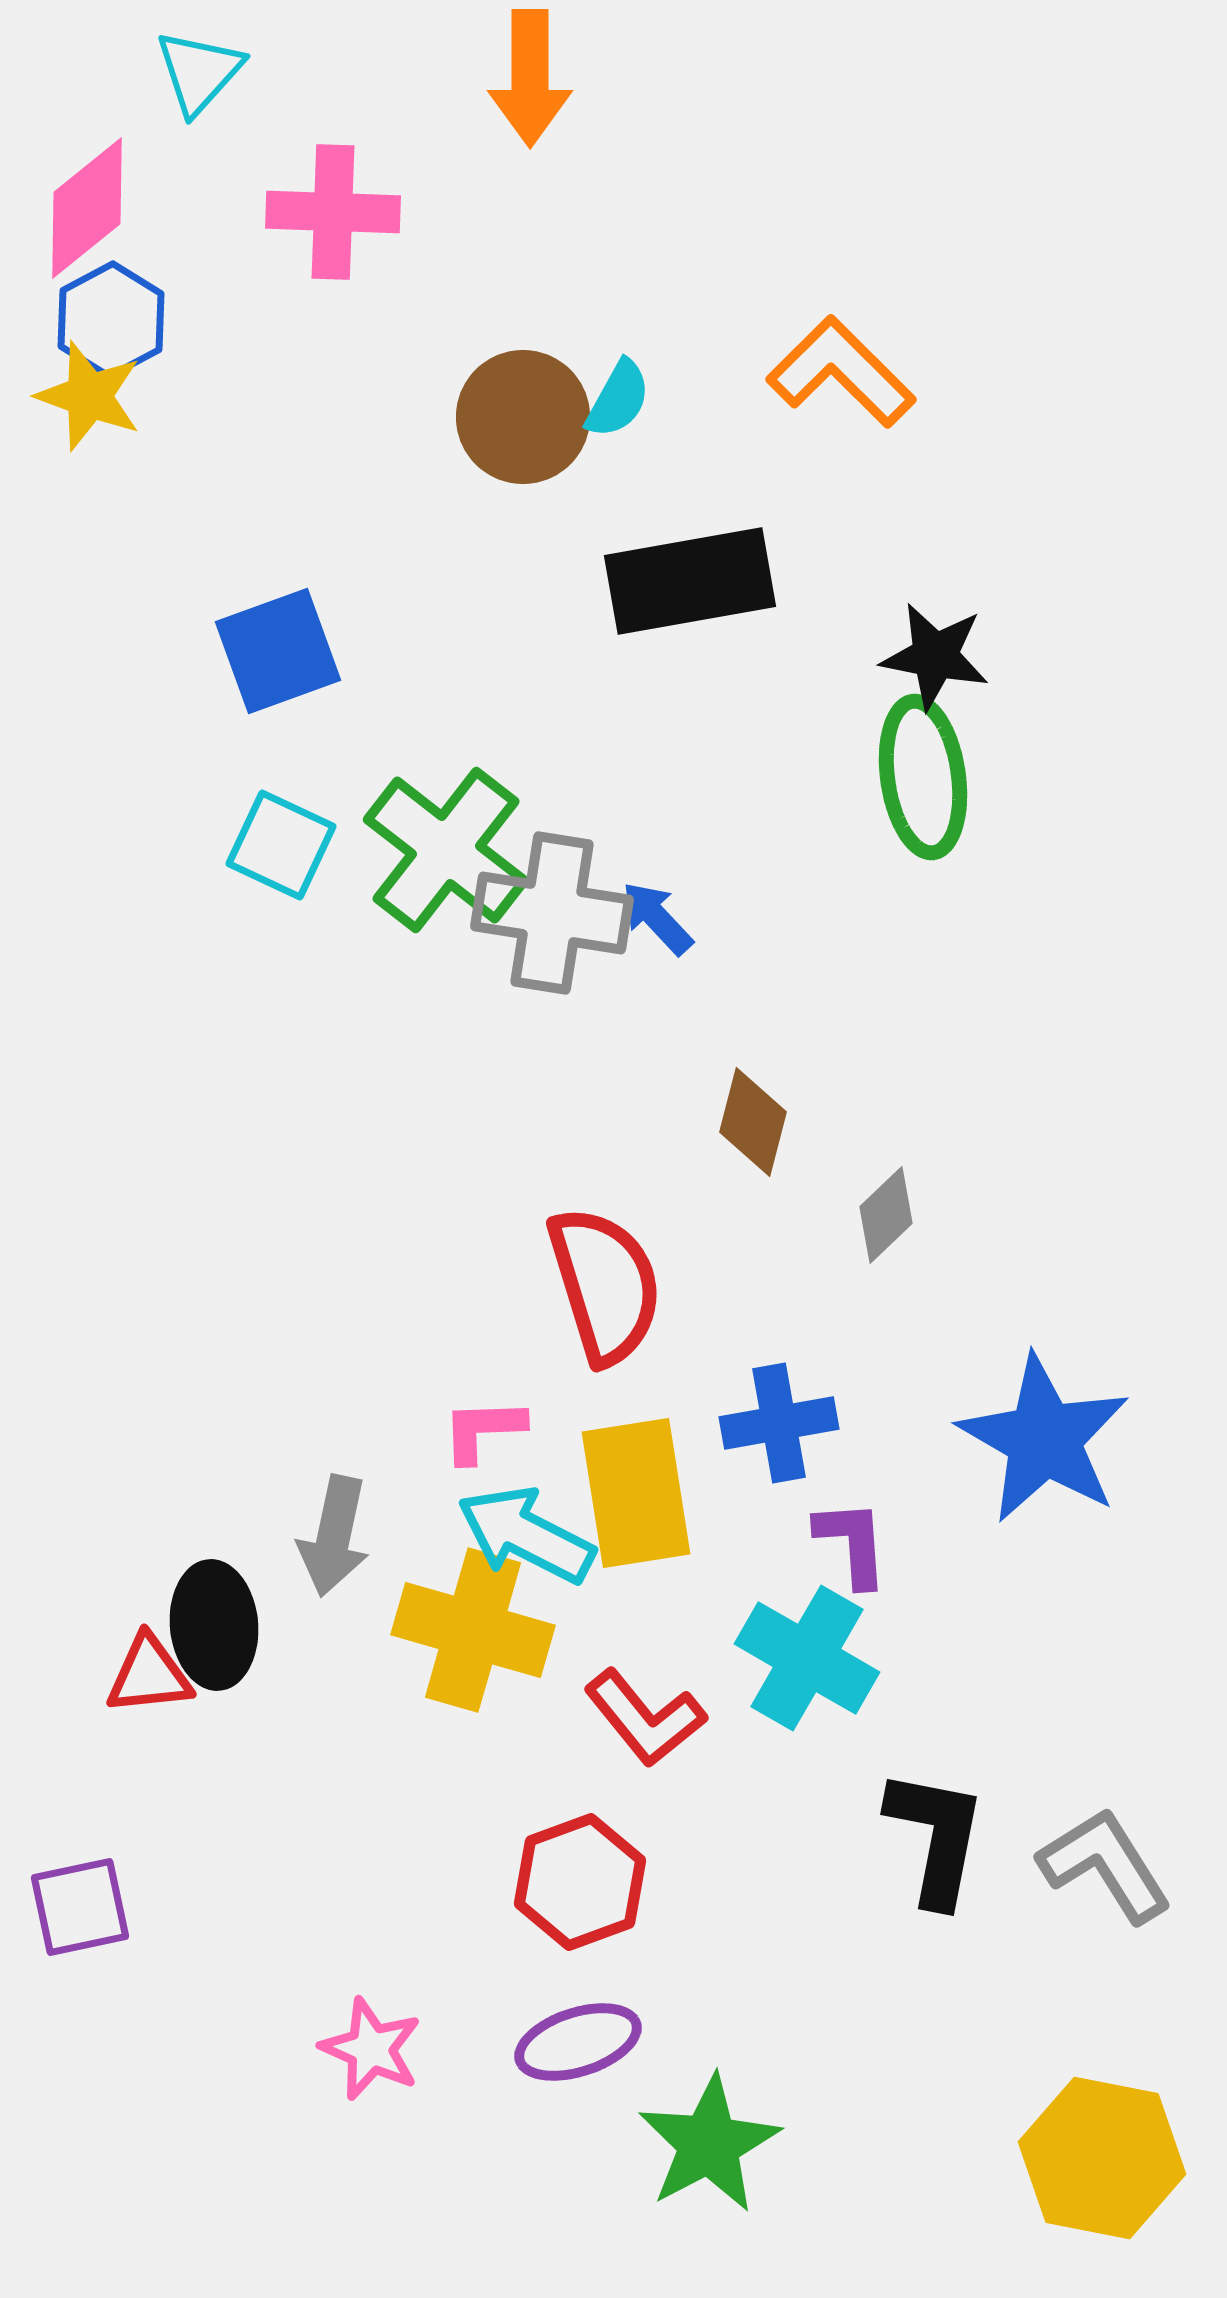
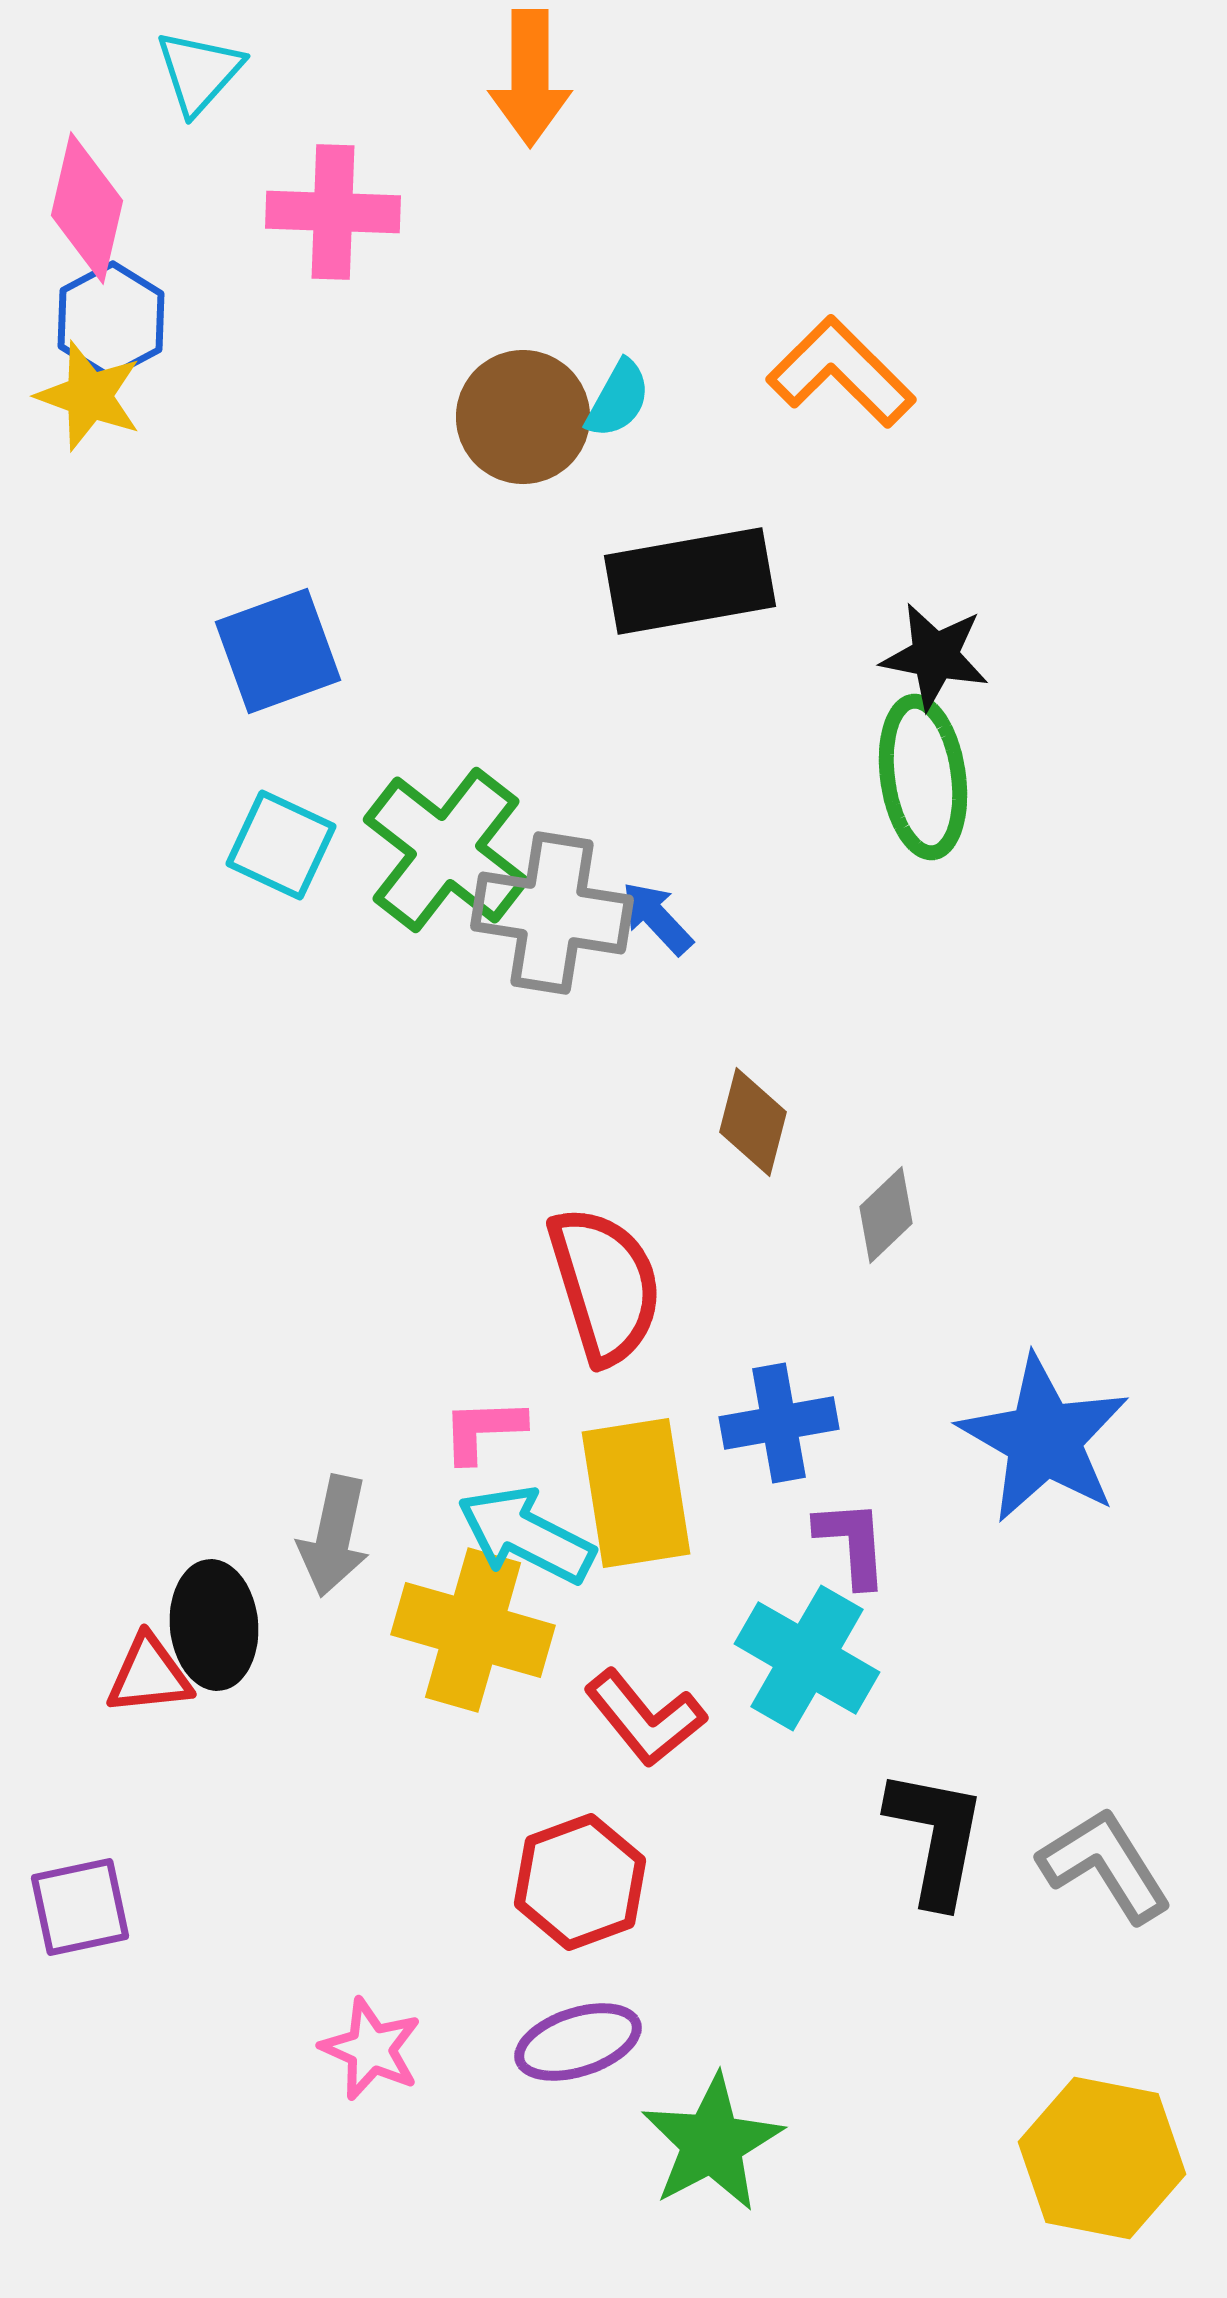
pink diamond: rotated 38 degrees counterclockwise
green star: moved 3 px right, 1 px up
